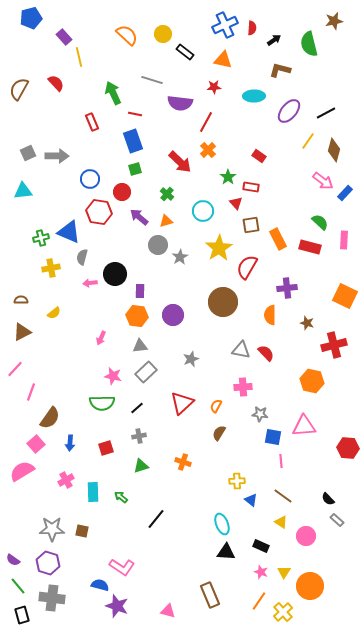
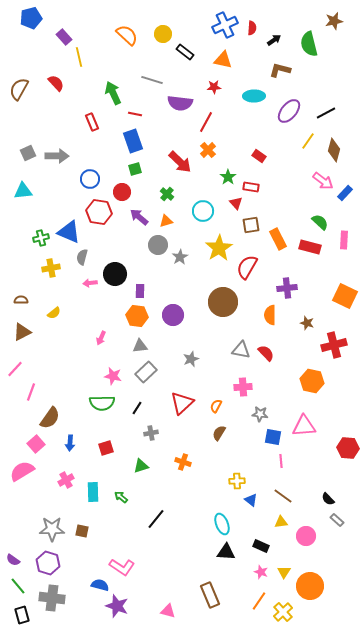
black line at (137, 408): rotated 16 degrees counterclockwise
gray cross at (139, 436): moved 12 px right, 3 px up
yellow triangle at (281, 522): rotated 40 degrees counterclockwise
